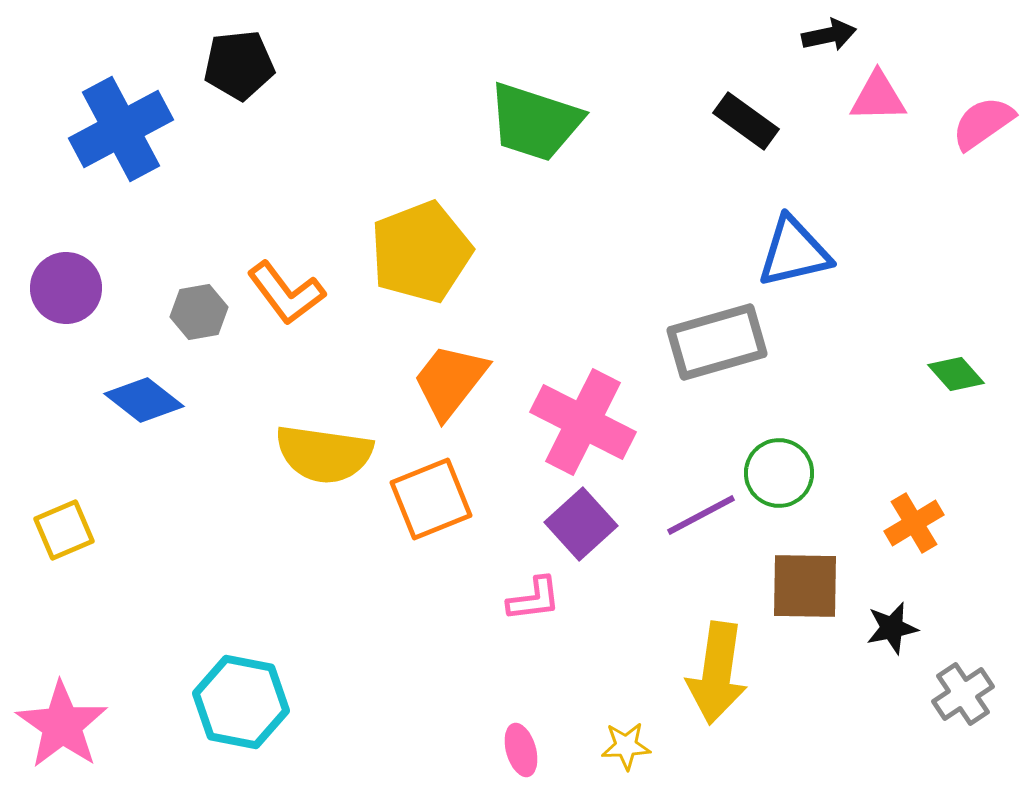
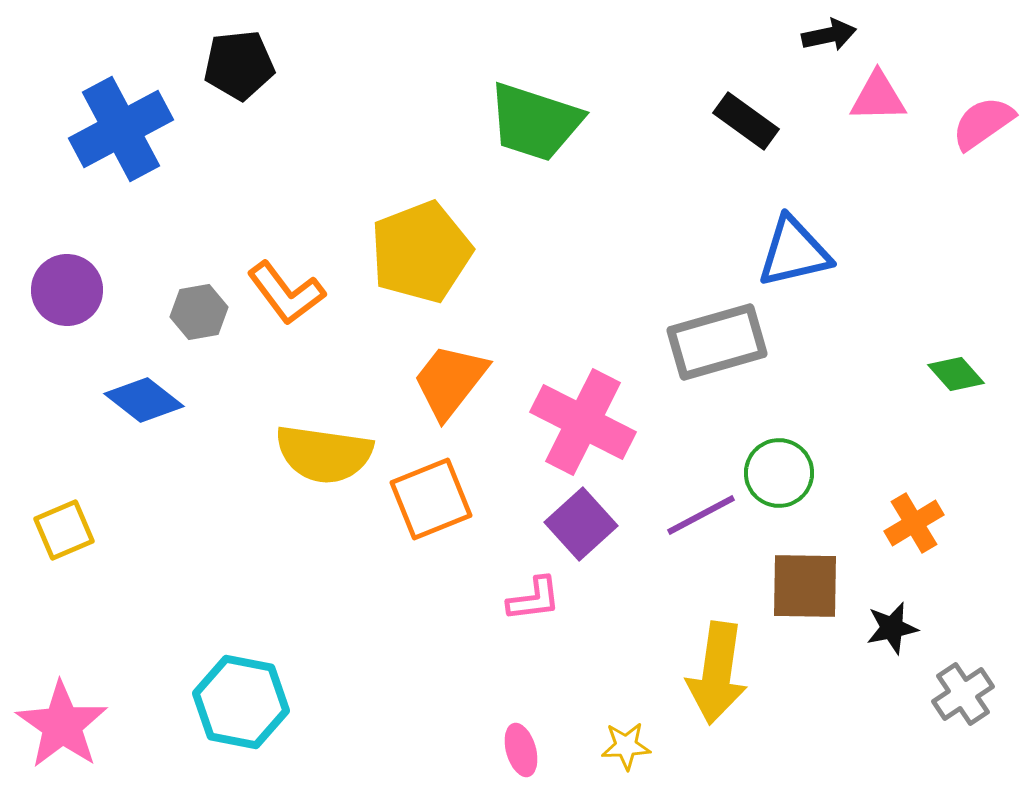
purple circle: moved 1 px right, 2 px down
